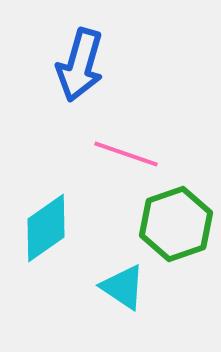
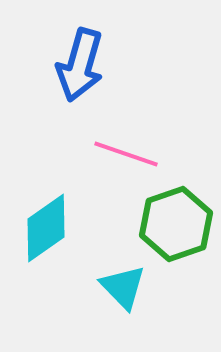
cyan triangle: rotated 12 degrees clockwise
